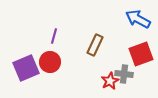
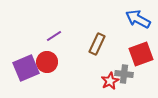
purple line: rotated 42 degrees clockwise
brown rectangle: moved 2 px right, 1 px up
red circle: moved 3 px left
